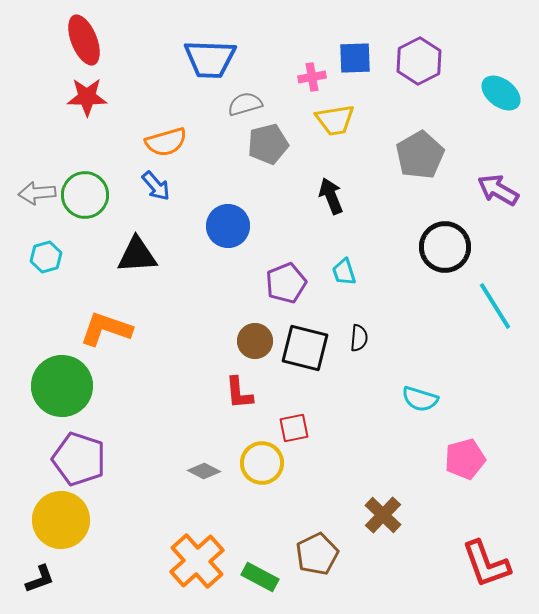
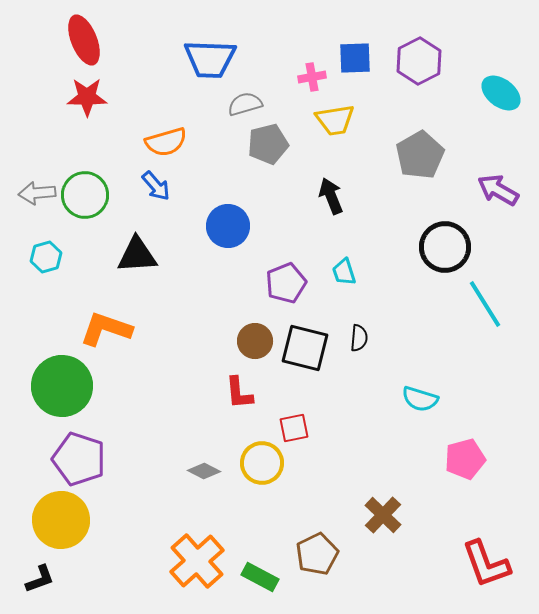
cyan line at (495, 306): moved 10 px left, 2 px up
